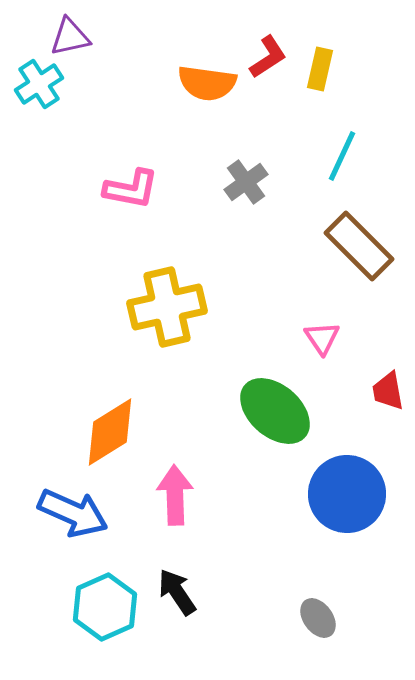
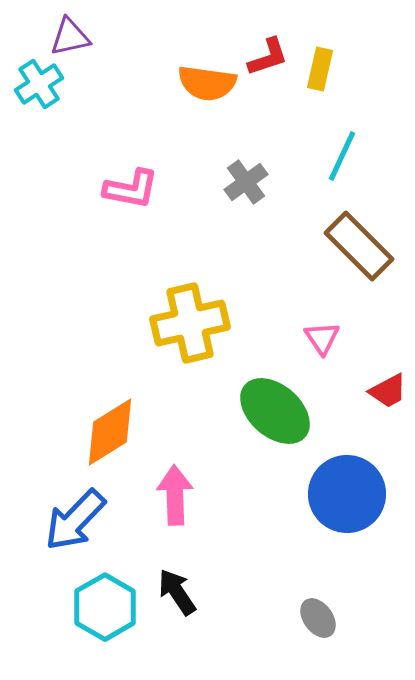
red L-shape: rotated 15 degrees clockwise
yellow cross: moved 23 px right, 16 px down
red trapezoid: rotated 108 degrees counterclockwise
blue arrow: moved 2 px right, 7 px down; rotated 110 degrees clockwise
cyan hexagon: rotated 6 degrees counterclockwise
